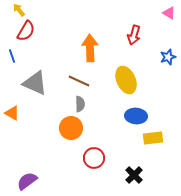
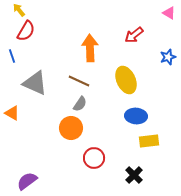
red arrow: rotated 36 degrees clockwise
gray semicircle: rotated 35 degrees clockwise
yellow rectangle: moved 4 px left, 3 px down
